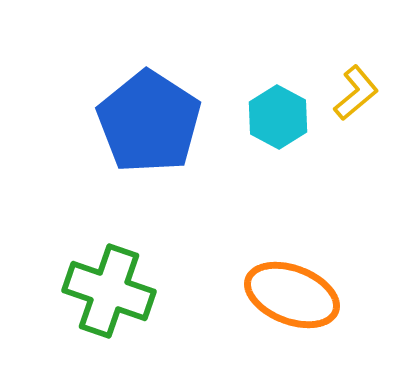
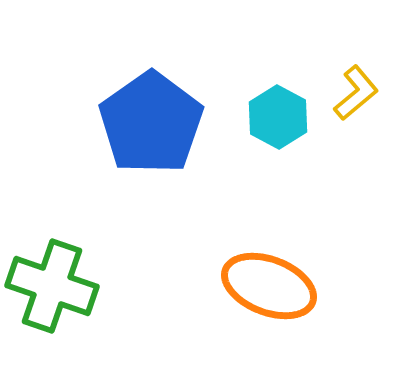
blue pentagon: moved 2 px right, 1 px down; rotated 4 degrees clockwise
green cross: moved 57 px left, 5 px up
orange ellipse: moved 23 px left, 9 px up
